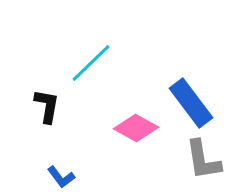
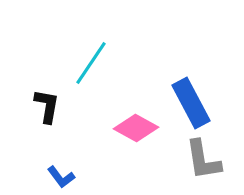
cyan line: rotated 12 degrees counterclockwise
blue rectangle: rotated 9 degrees clockwise
